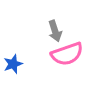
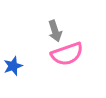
blue star: moved 2 px down
